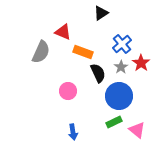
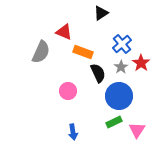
red triangle: moved 1 px right
pink triangle: rotated 24 degrees clockwise
